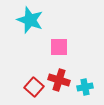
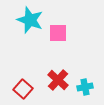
pink square: moved 1 px left, 14 px up
red cross: moved 1 px left; rotated 25 degrees clockwise
red square: moved 11 px left, 2 px down
